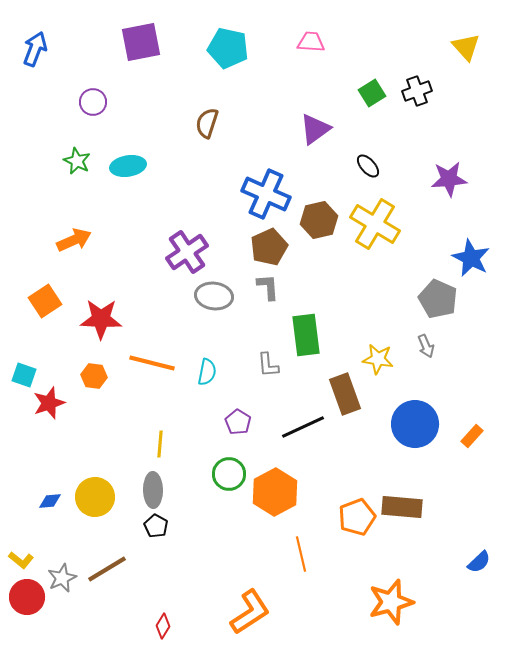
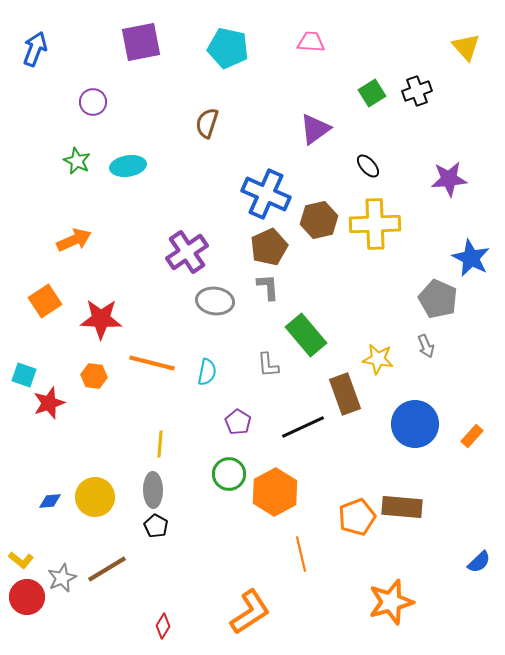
yellow cross at (375, 224): rotated 33 degrees counterclockwise
gray ellipse at (214, 296): moved 1 px right, 5 px down
green rectangle at (306, 335): rotated 33 degrees counterclockwise
